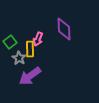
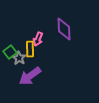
green square: moved 10 px down
